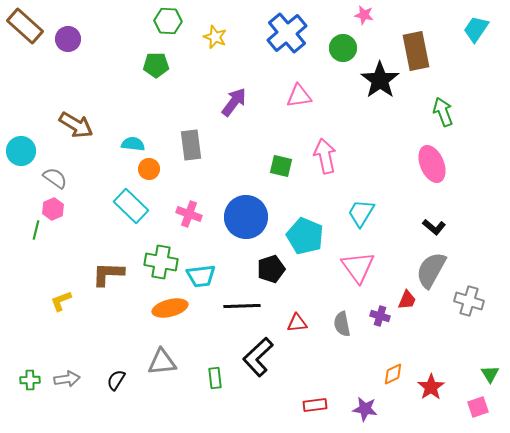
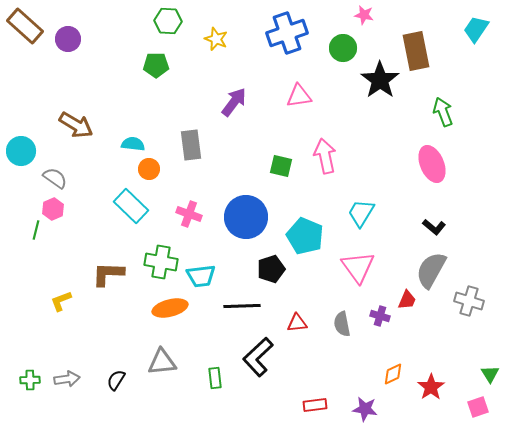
blue cross at (287, 33): rotated 21 degrees clockwise
yellow star at (215, 37): moved 1 px right, 2 px down
